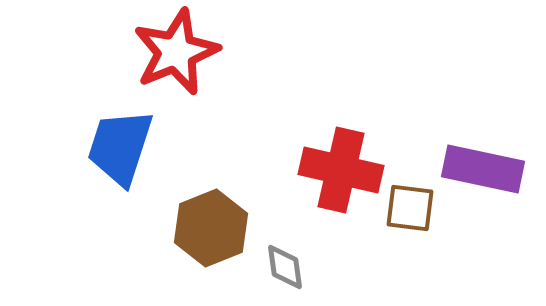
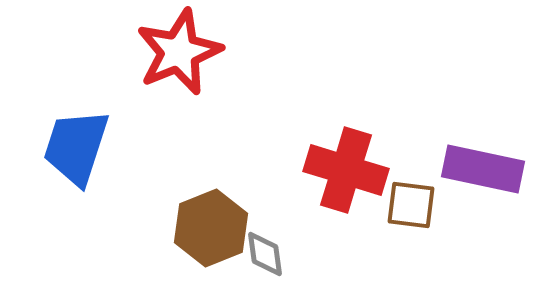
red star: moved 3 px right
blue trapezoid: moved 44 px left
red cross: moved 5 px right; rotated 4 degrees clockwise
brown square: moved 1 px right, 3 px up
gray diamond: moved 20 px left, 13 px up
